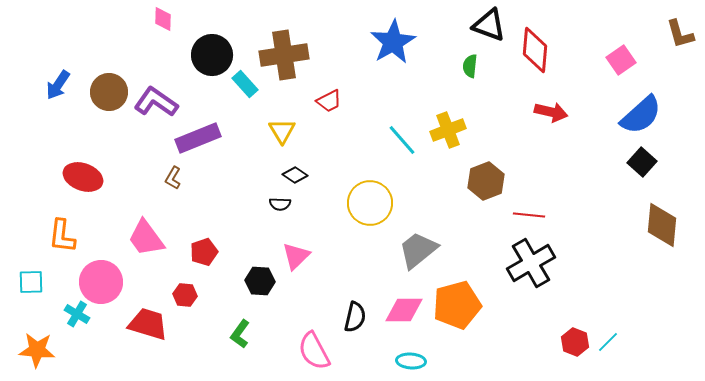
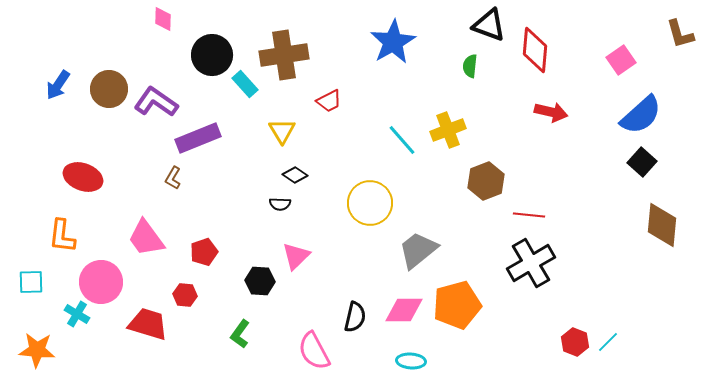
brown circle at (109, 92): moved 3 px up
